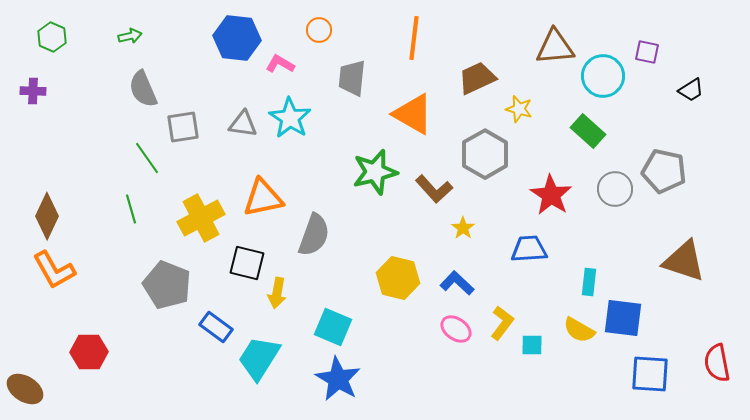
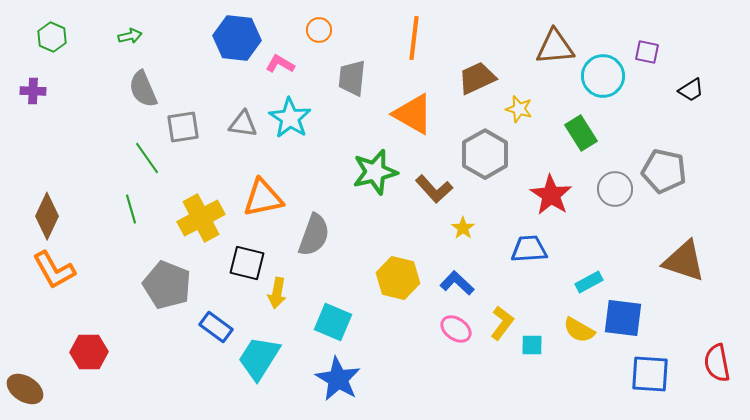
green rectangle at (588, 131): moved 7 px left, 2 px down; rotated 16 degrees clockwise
cyan rectangle at (589, 282): rotated 56 degrees clockwise
cyan square at (333, 327): moved 5 px up
